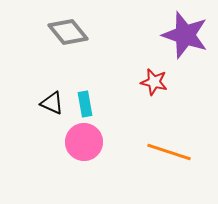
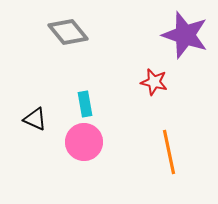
black triangle: moved 17 px left, 16 px down
orange line: rotated 60 degrees clockwise
